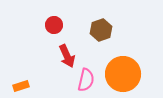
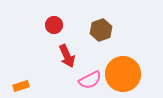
pink semicircle: moved 4 px right; rotated 50 degrees clockwise
